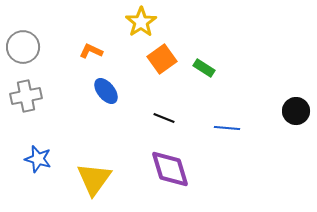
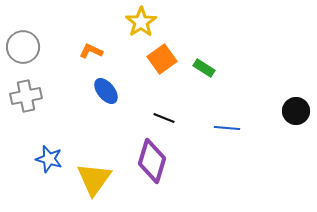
blue star: moved 11 px right
purple diamond: moved 18 px left, 8 px up; rotated 33 degrees clockwise
